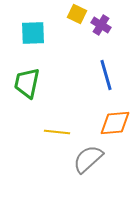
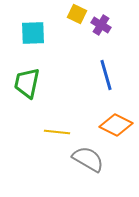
orange diamond: moved 1 px right, 2 px down; rotated 32 degrees clockwise
gray semicircle: rotated 72 degrees clockwise
